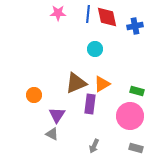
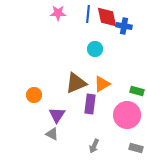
blue cross: moved 11 px left; rotated 21 degrees clockwise
pink circle: moved 3 px left, 1 px up
